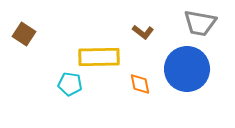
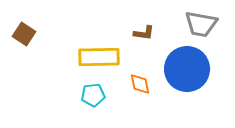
gray trapezoid: moved 1 px right, 1 px down
brown L-shape: moved 1 px right, 1 px down; rotated 30 degrees counterclockwise
cyan pentagon: moved 23 px right, 11 px down; rotated 15 degrees counterclockwise
